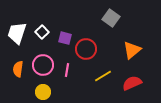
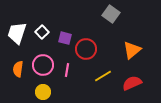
gray square: moved 4 px up
